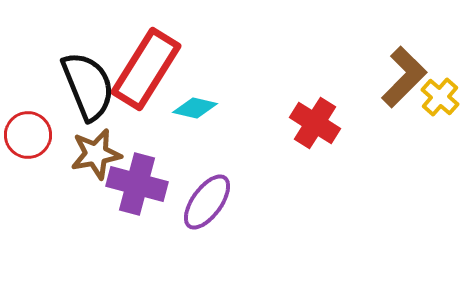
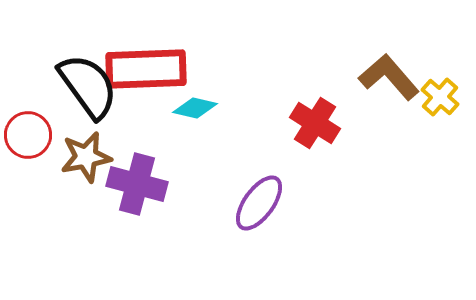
red rectangle: rotated 56 degrees clockwise
brown L-shape: moved 15 px left; rotated 86 degrees counterclockwise
black semicircle: rotated 14 degrees counterclockwise
brown star: moved 10 px left, 3 px down
purple ellipse: moved 52 px right, 1 px down
